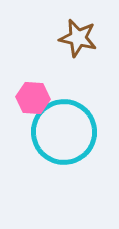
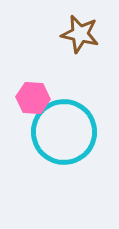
brown star: moved 2 px right, 4 px up
